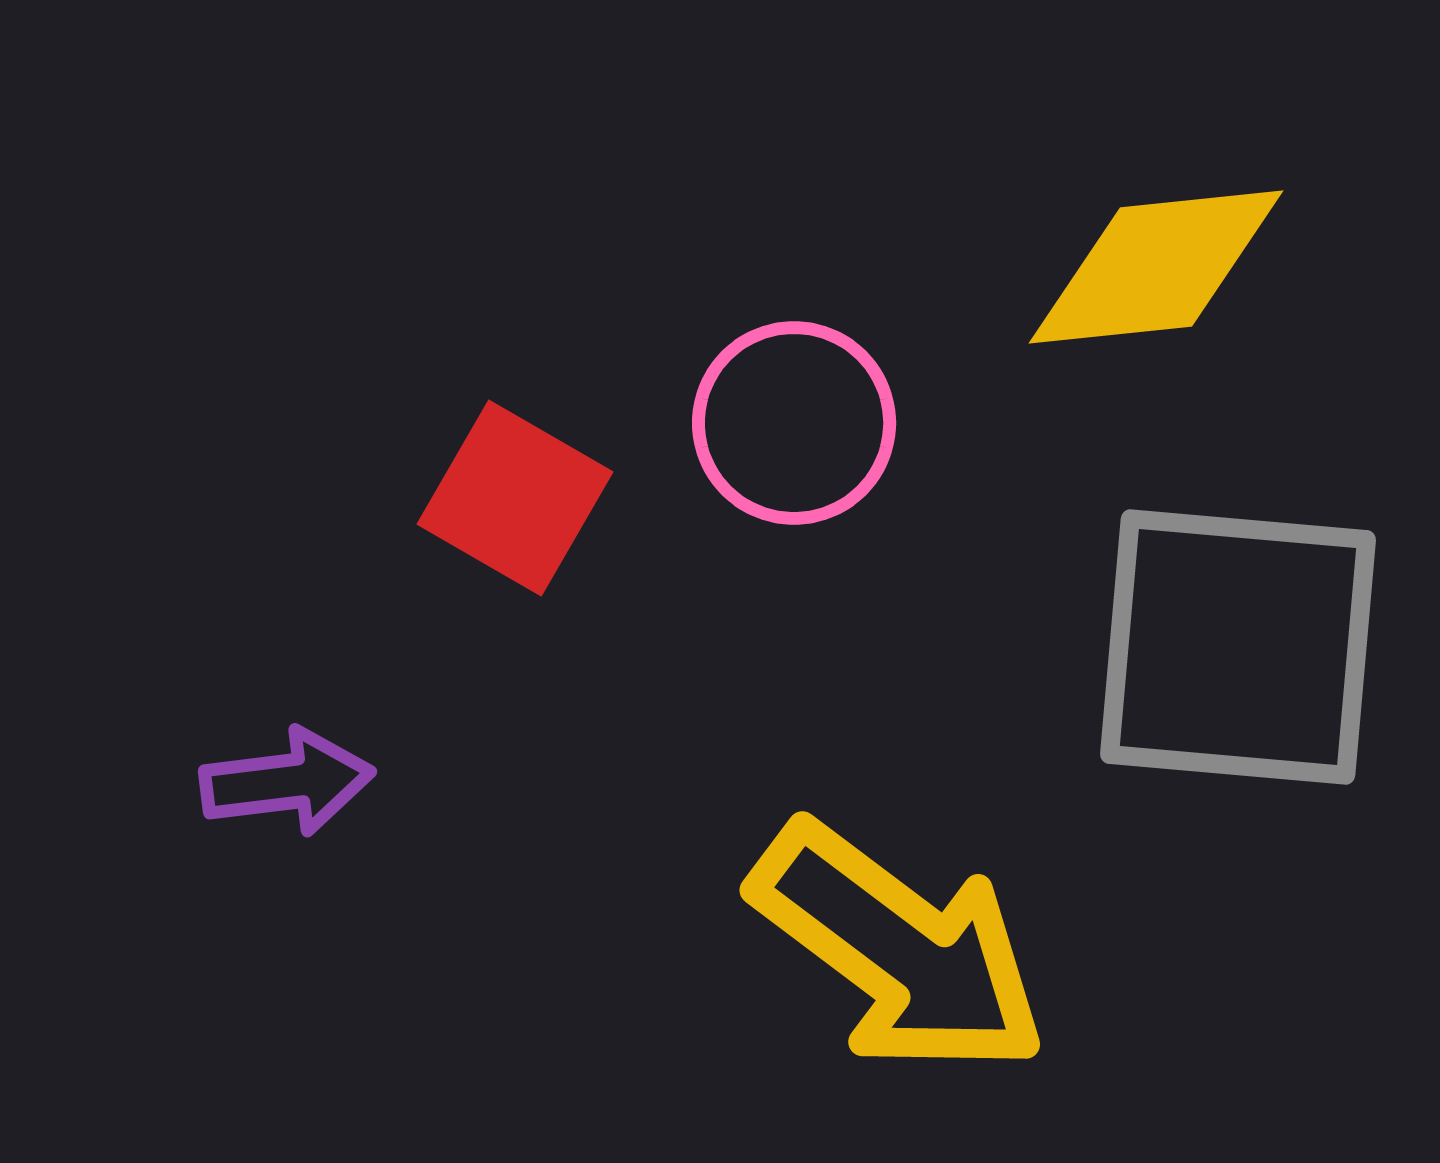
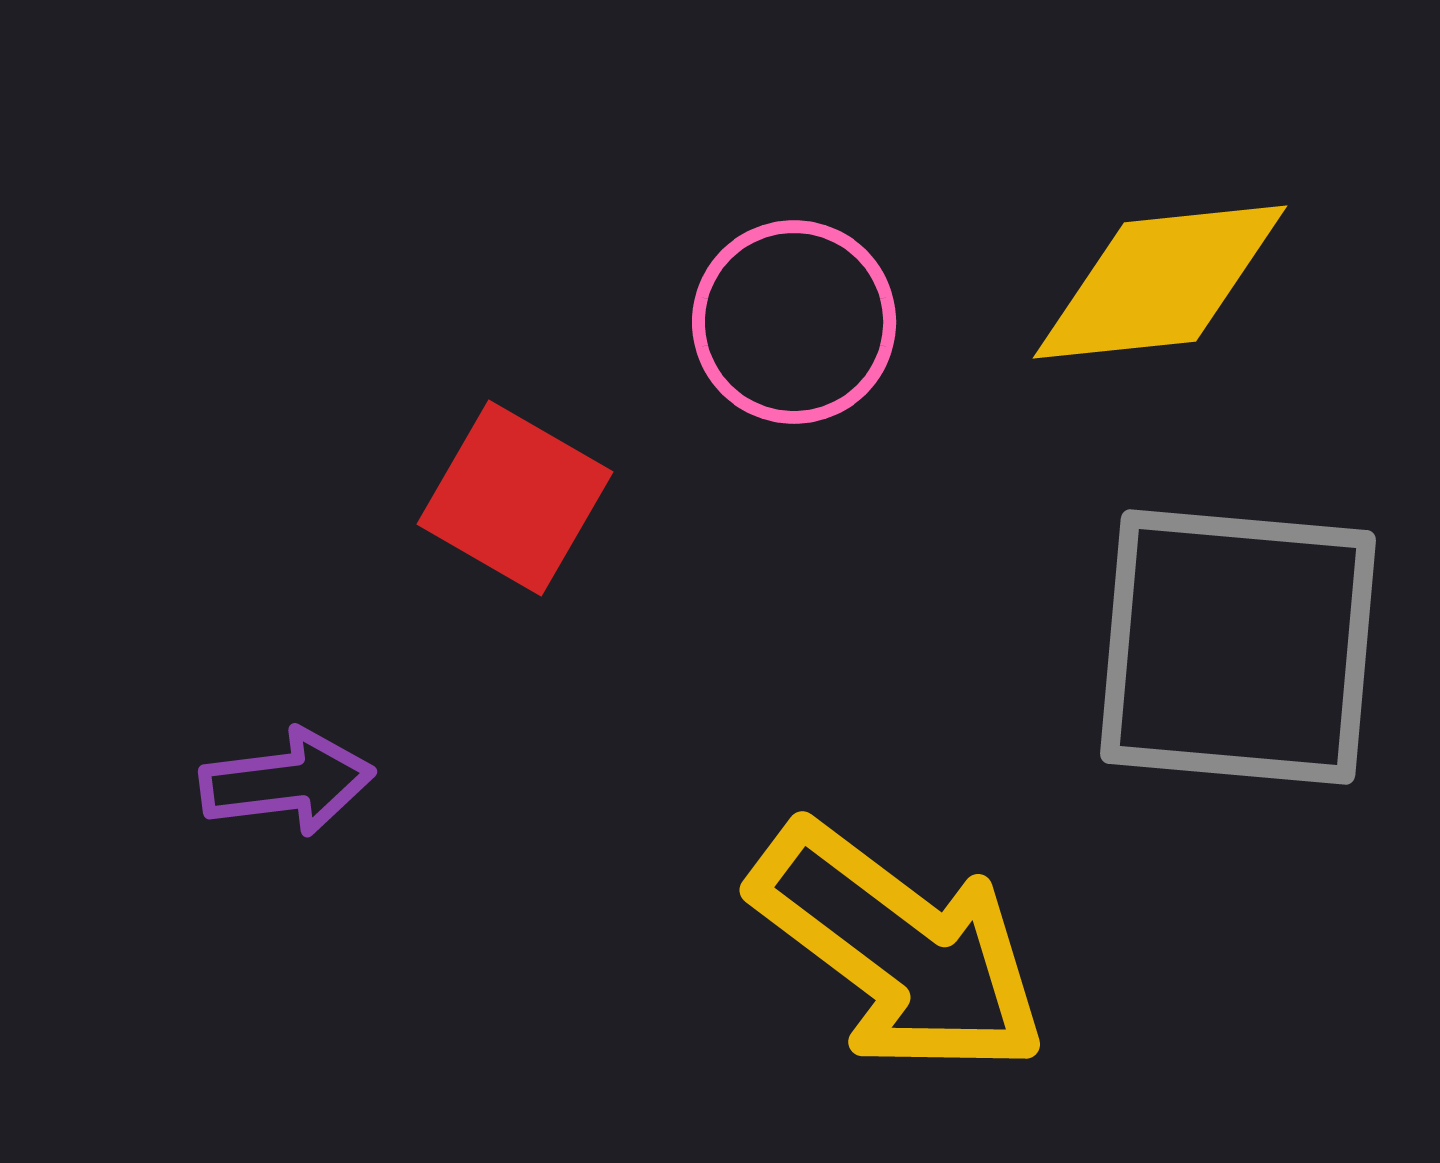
yellow diamond: moved 4 px right, 15 px down
pink circle: moved 101 px up
